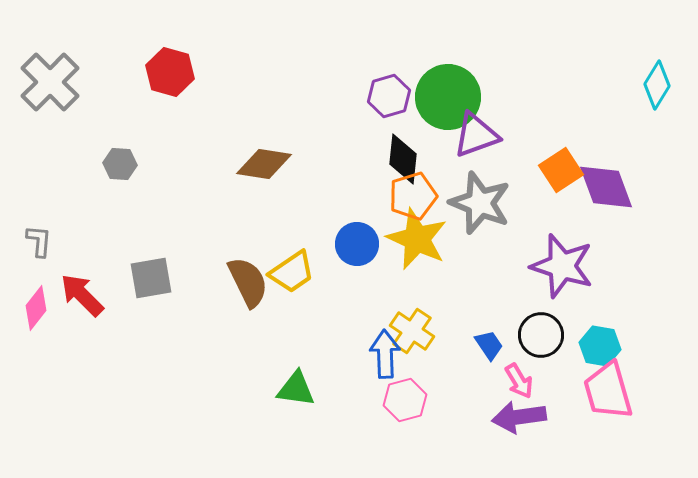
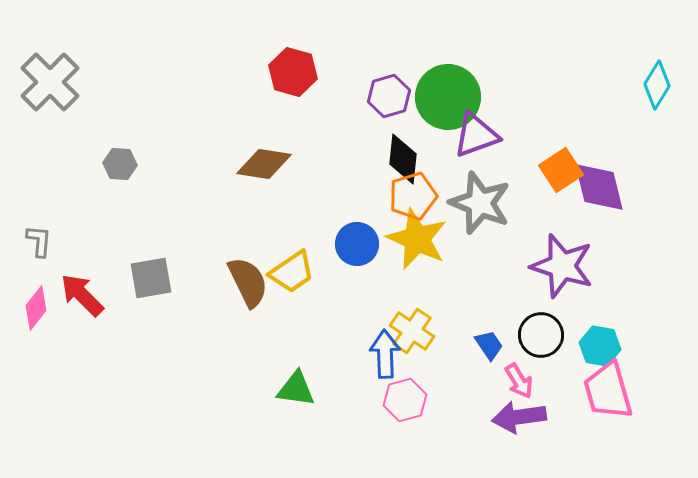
red hexagon: moved 123 px right
purple diamond: moved 7 px left; rotated 6 degrees clockwise
